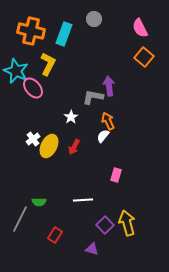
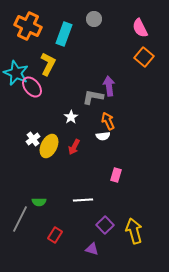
orange cross: moved 3 px left, 5 px up; rotated 12 degrees clockwise
cyan star: moved 2 px down
pink ellipse: moved 1 px left, 1 px up
white semicircle: rotated 136 degrees counterclockwise
yellow arrow: moved 7 px right, 8 px down
